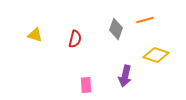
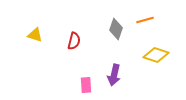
red semicircle: moved 1 px left, 2 px down
purple arrow: moved 11 px left, 1 px up
